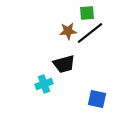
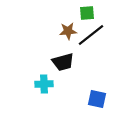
black line: moved 1 px right, 2 px down
black trapezoid: moved 1 px left, 2 px up
cyan cross: rotated 18 degrees clockwise
